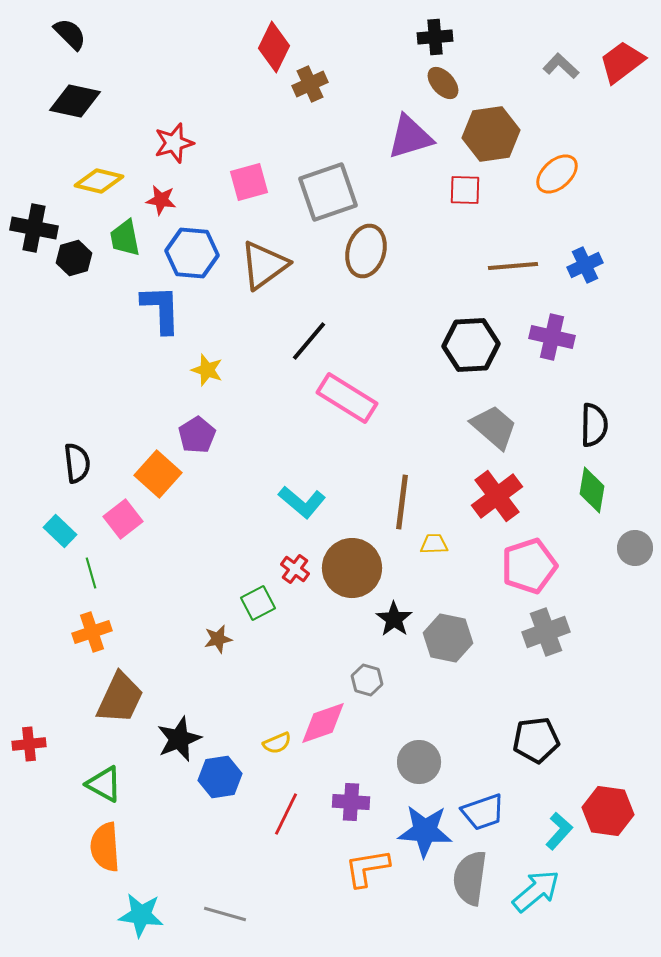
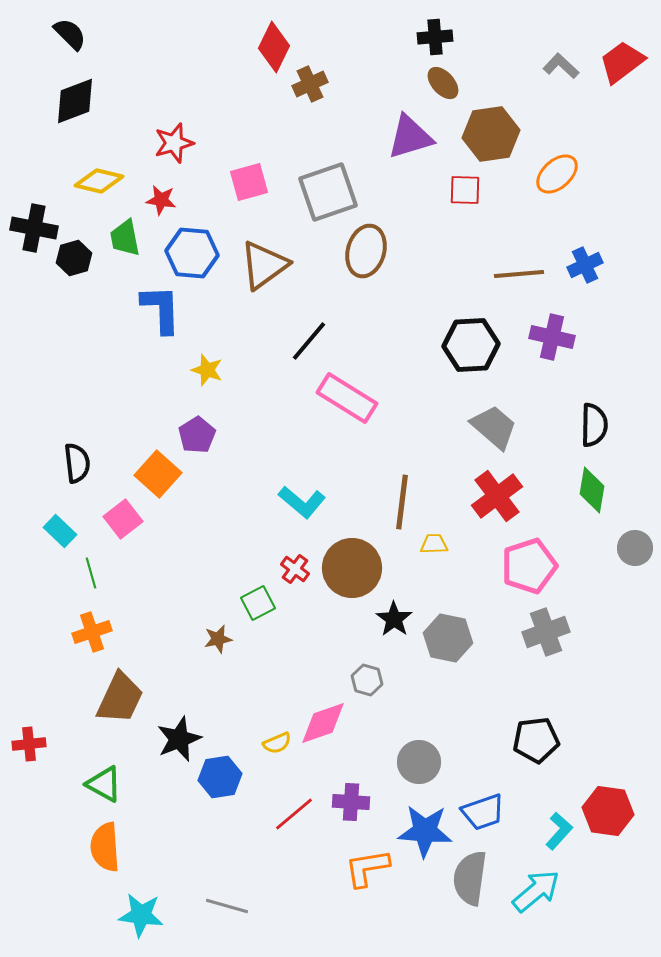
black diamond at (75, 101): rotated 33 degrees counterclockwise
brown line at (513, 266): moved 6 px right, 8 px down
red line at (286, 814): moved 8 px right; rotated 24 degrees clockwise
gray line at (225, 914): moved 2 px right, 8 px up
